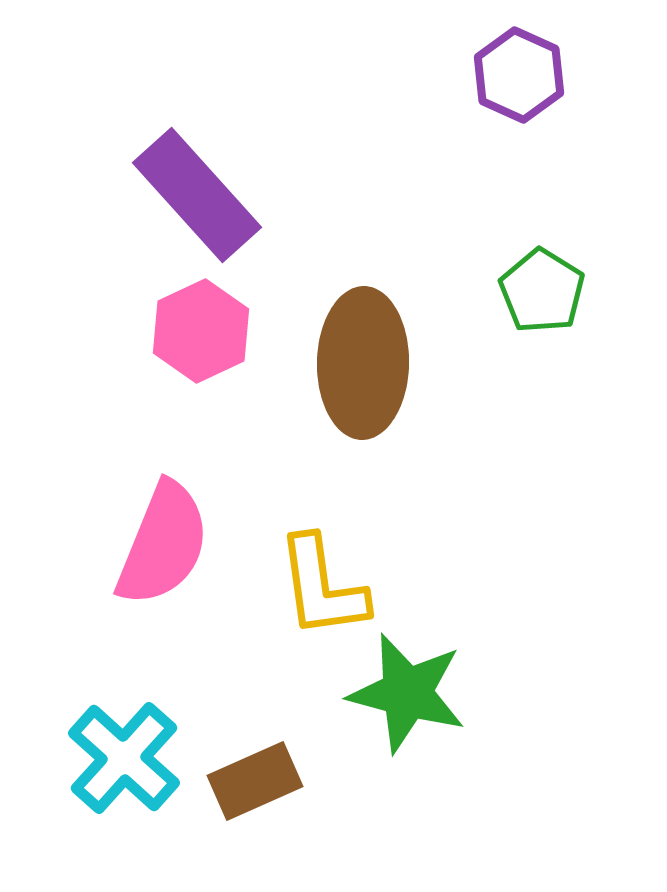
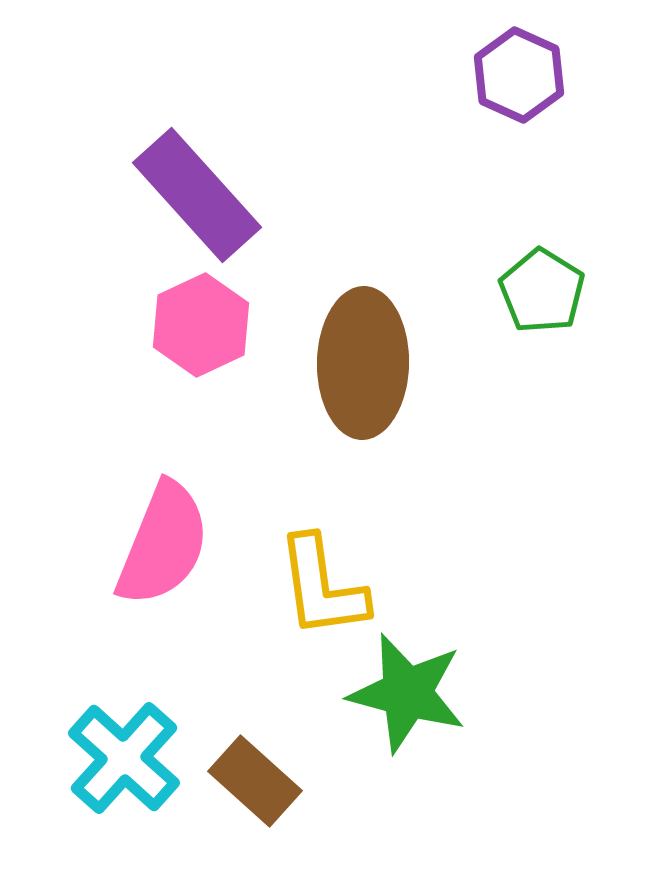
pink hexagon: moved 6 px up
brown rectangle: rotated 66 degrees clockwise
